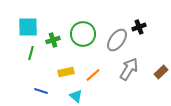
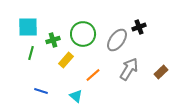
yellow rectangle: moved 12 px up; rotated 35 degrees counterclockwise
